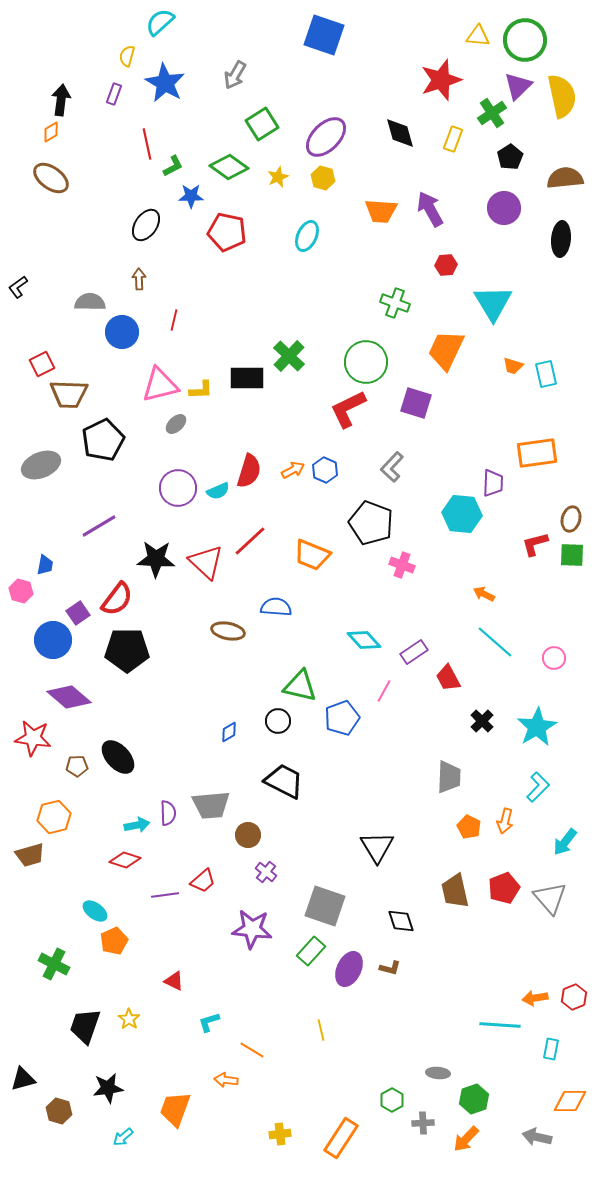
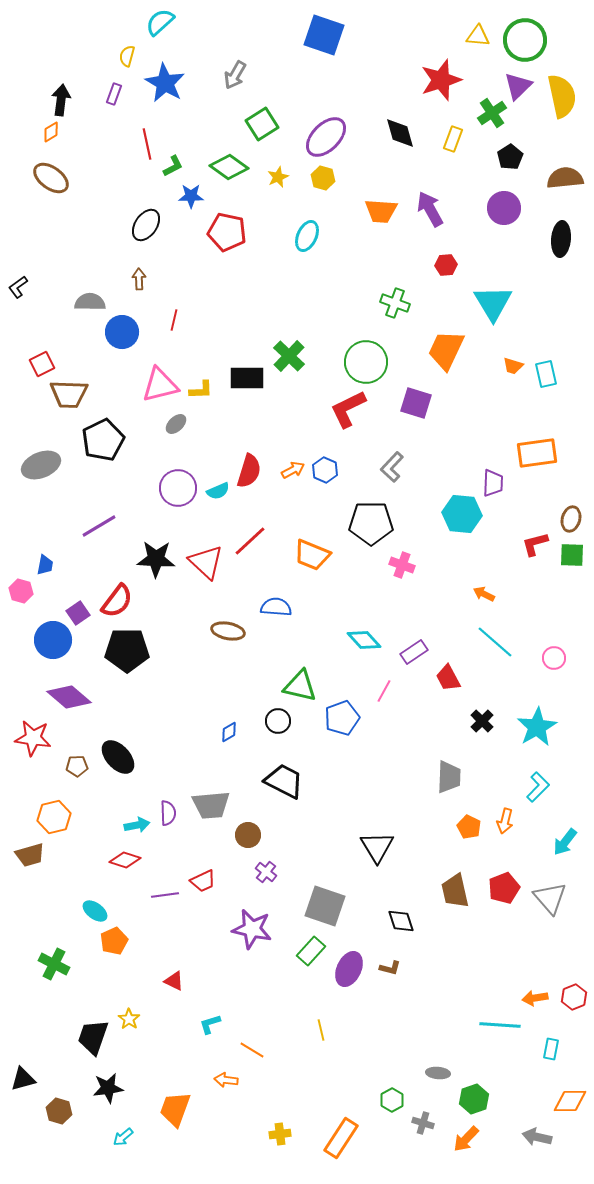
black pentagon at (371, 523): rotated 21 degrees counterclockwise
red semicircle at (117, 599): moved 2 px down
red trapezoid at (203, 881): rotated 16 degrees clockwise
purple star at (252, 929): rotated 6 degrees clockwise
cyan L-shape at (209, 1022): moved 1 px right, 2 px down
black trapezoid at (85, 1026): moved 8 px right, 11 px down
gray cross at (423, 1123): rotated 20 degrees clockwise
